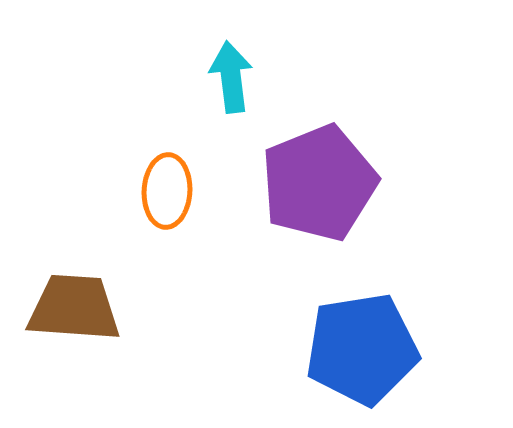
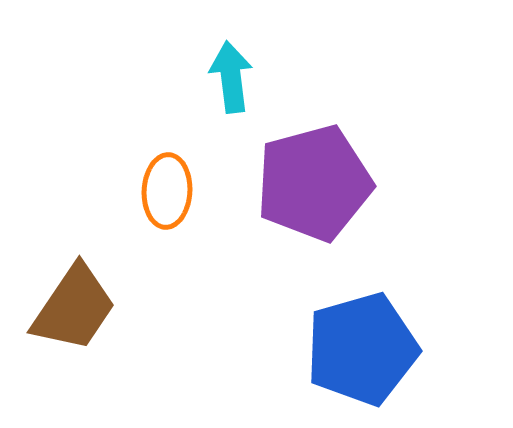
purple pentagon: moved 5 px left; rotated 7 degrees clockwise
brown trapezoid: rotated 120 degrees clockwise
blue pentagon: rotated 7 degrees counterclockwise
